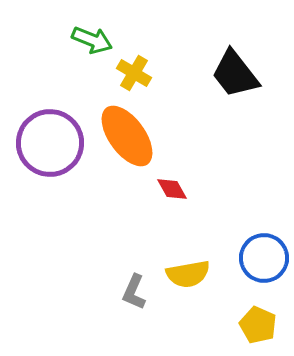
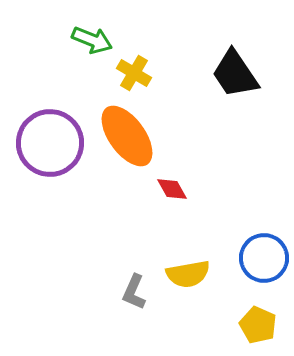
black trapezoid: rotated 4 degrees clockwise
